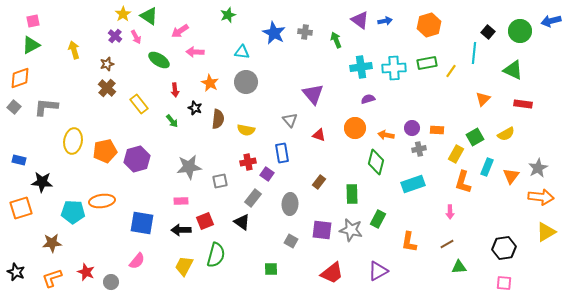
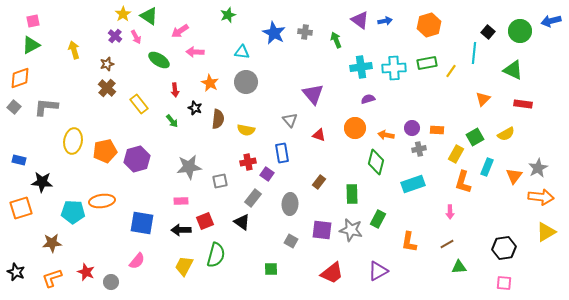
orange triangle at (511, 176): moved 3 px right
